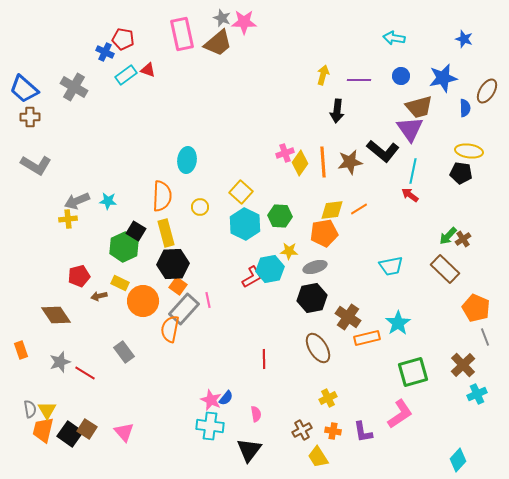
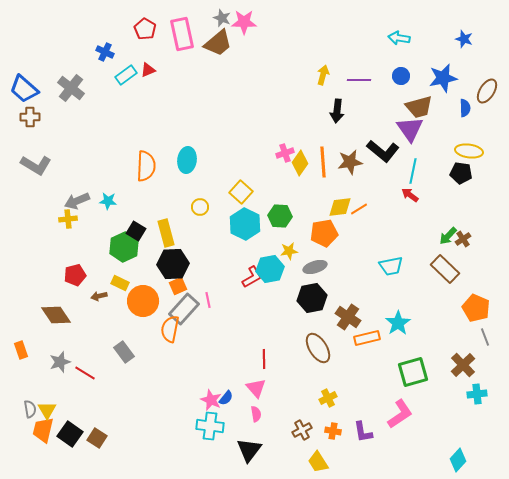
cyan arrow at (394, 38): moved 5 px right
red pentagon at (123, 39): moved 22 px right, 10 px up; rotated 20 degrees clockwise
red triangle at (148, 70): rotated 42 degrees counterclockwise
gray cross at (74, 87): moved 3 px left, 1 px down; rotated 8 degrees clockwise
orange semicircle at (162, 196): moved 16 px left, 30 px up
yellow diamond at (332, 210): moved 8 px right, 3 px up
yellow star at (289, 251): rotated 12 degrees counterclockwise
red pentagon at (79, 276): moved 4 px left, 1 px up
orange square at (178, 286): rotated 30 degrees clockwise
cyan cross at (477, 394): rotated 18 degrees clockwise
brown square at (87, 429): moved 10 px right, 9 px down
pink triangle at (124, 432): moved 132 px right, 44 px up
yellow trapezoid at (318, 457): moved 5 px down
